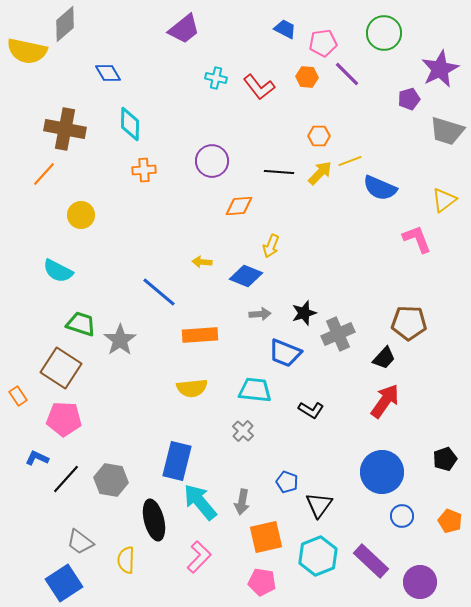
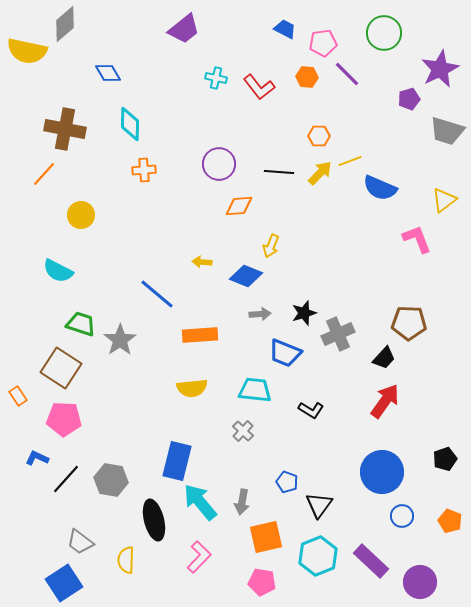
purple circle at (212, 161): moved 7 px right, 3 px down
blue line at (159, 292): moved 2 px left, 2 px down
